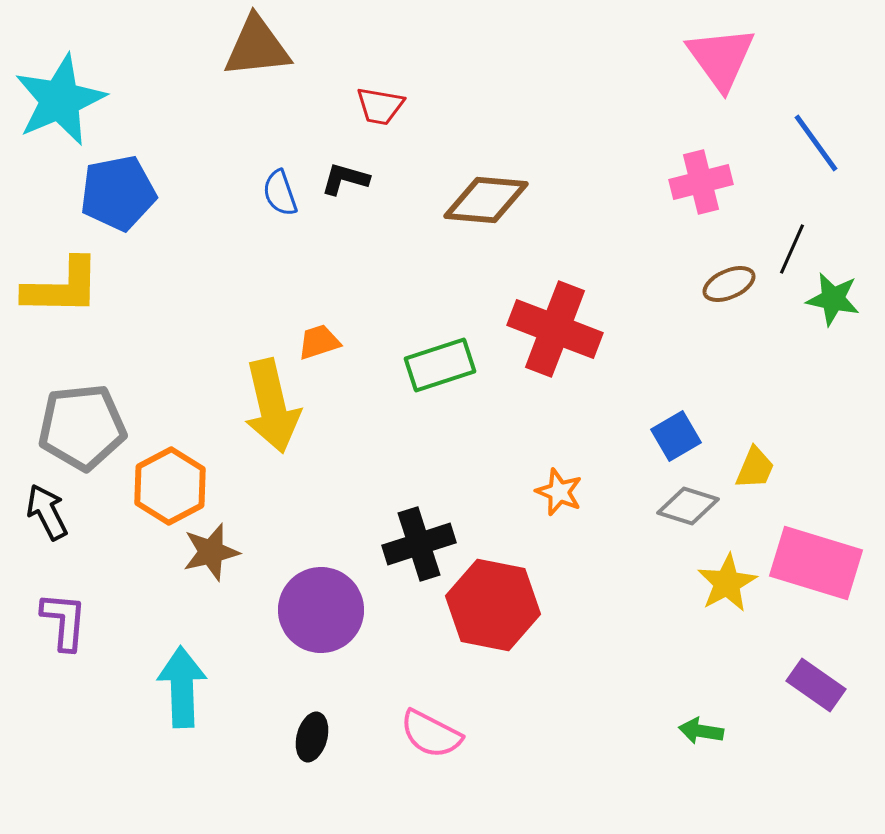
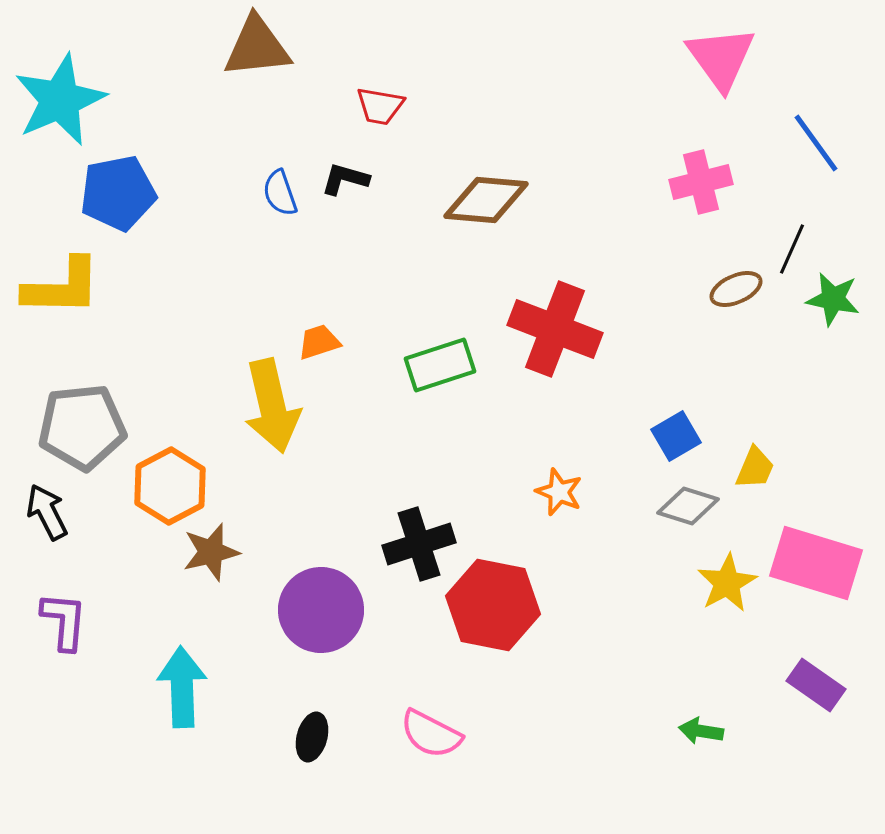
brown ellipse: moved 7 px right, 5 px down
